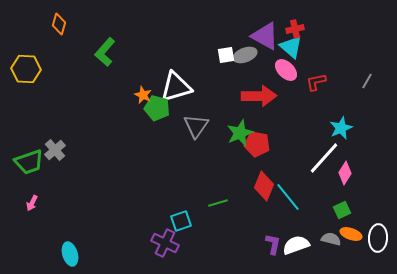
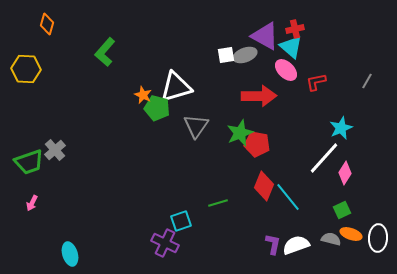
orange diamond: moved 12 px left
